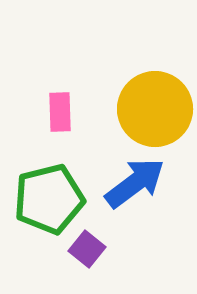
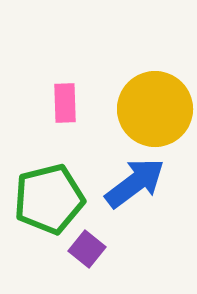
pink rectangle: moved 5 px right, 9 px up
